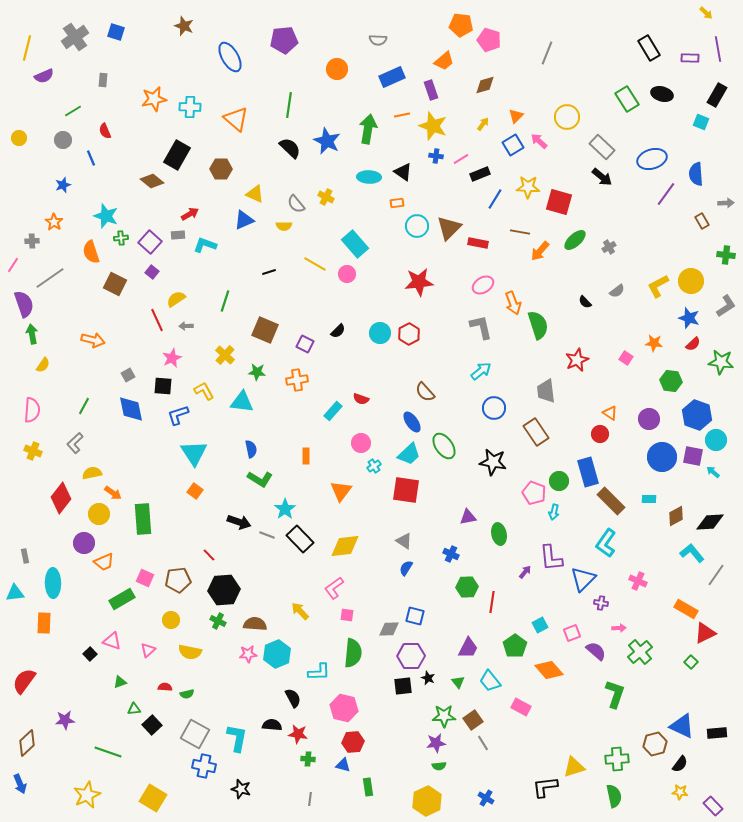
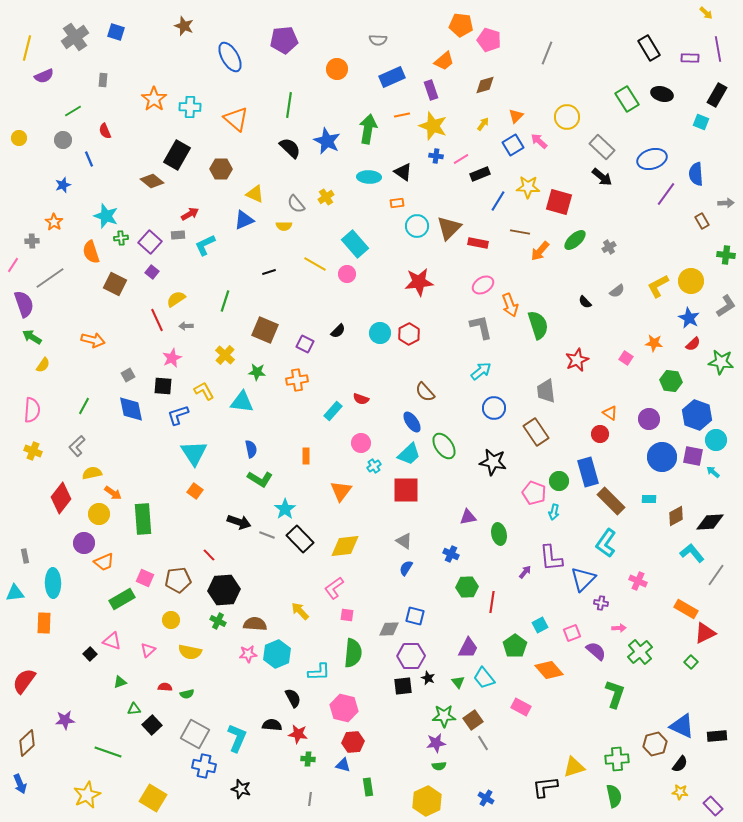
orange star at (154, 99): rotated 25 degrees counterclockwise
blue line at (91, 158): moved 2 px left, 1 px down
yellow cross at (326, 197): rotated 28 degrees clockwise
blue line at (495, 199): moved 3 px right, 2 px down
cyan L-shape at (205, 245): rotated 45 degrees counterclockwise
orange arrow at (513, 303): moved 3 px left, 2 px down
blue star at (689, 318): rotated 10 degrees clockwise
green arrow at (32, 334): moved 3 px down; rotated 48 degrees counterclockwise
gray L-shape at (75, 443): moved 2 px right, 3 px down
red square at (406, 490): rotated 8 degrees counterclockwise
cyan trapezoid at (490, 681): moved 6 px left, 3 px up
black rectangle at (717, 733): moved 3 px down
cyan L-shape at (237, 738): rotated 12 degrees clockwise
